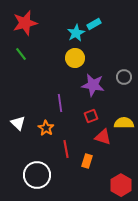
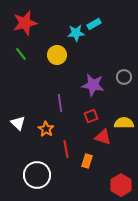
cyan star: rotated 24 degrees clockwise
yellow circle: moved 18 px left, 3 px up
orange star: moved 1 px down
